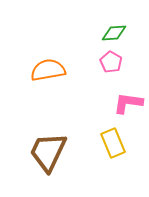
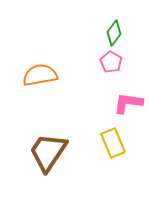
green diamond: rotated 50 degrees counterclockwise
orange semicircle: moved 8 px left, 5 px down
brown trapezoid: rotated 9 degrees clockwise
